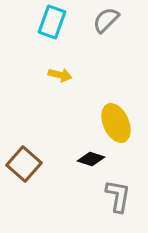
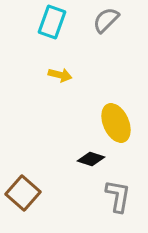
brown square: moved 1 px left, 29 px down
